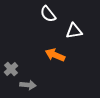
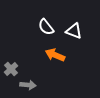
white semicircle: moved 2 px left, 13 px down
white triangle: rotated 30 degrees clockwise
